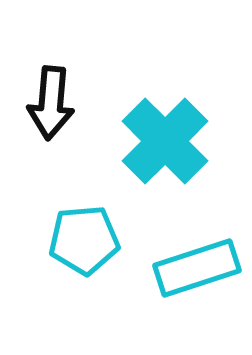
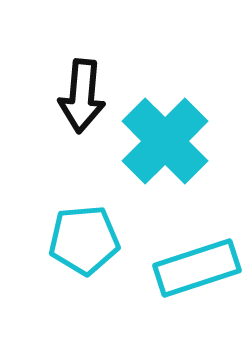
black arrow: moved 31 px right, 7 px up
